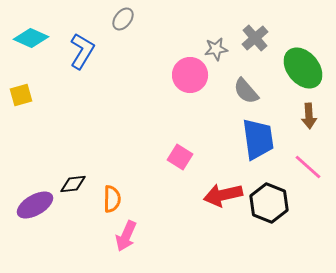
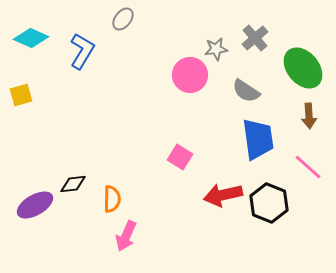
gray semicircle: rotated 16 degrees counterclockwise
